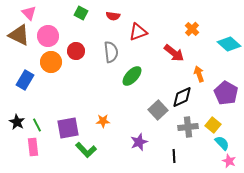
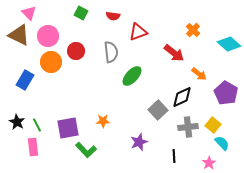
orange cross: moved 1 px right, 1 px down
orange arrow: rotated 147 degrees clockwise
pink star: moved 20 px left, 2 px down; rotated 16 degrees clockwise
